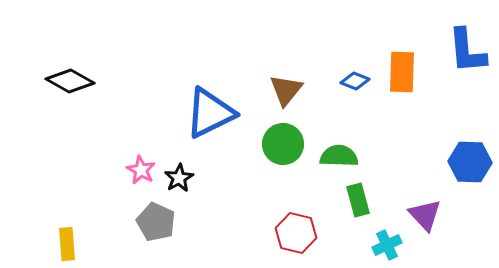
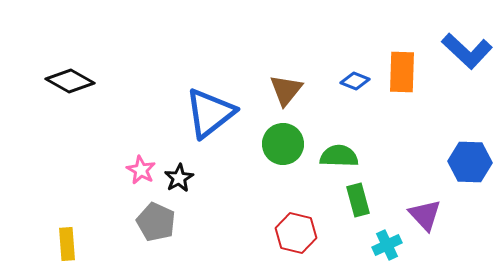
blue L-shape: rotated 42 degrees counterclockwise
blue triangle: rotated 12 degrees counterclockwise
